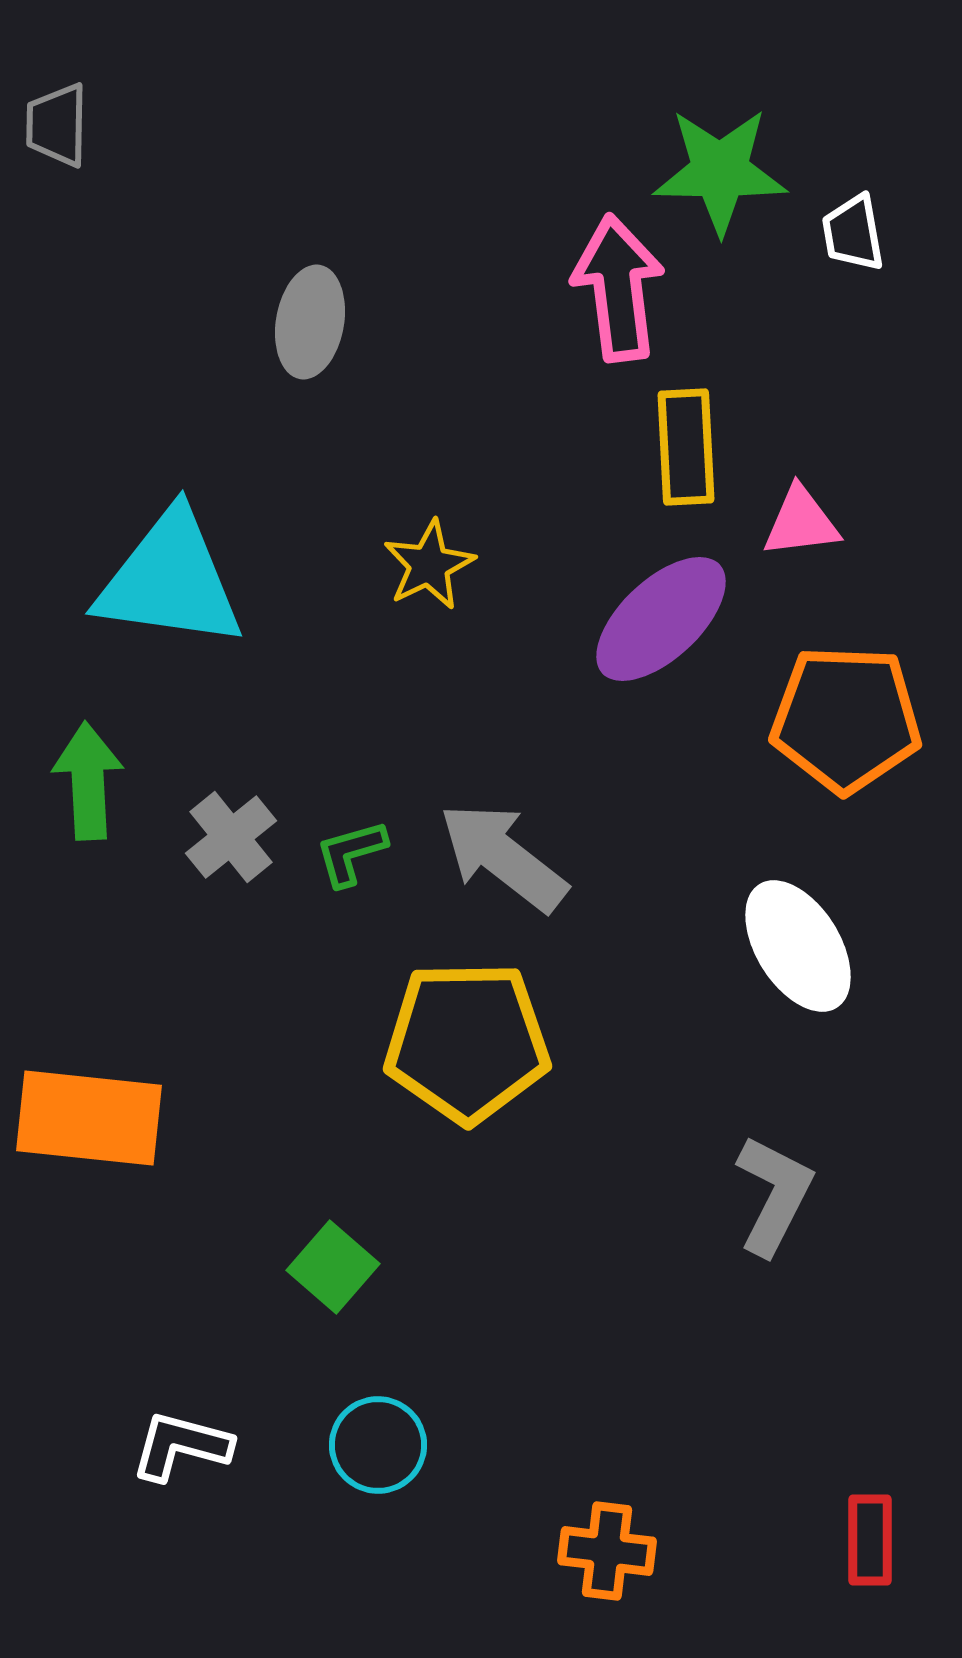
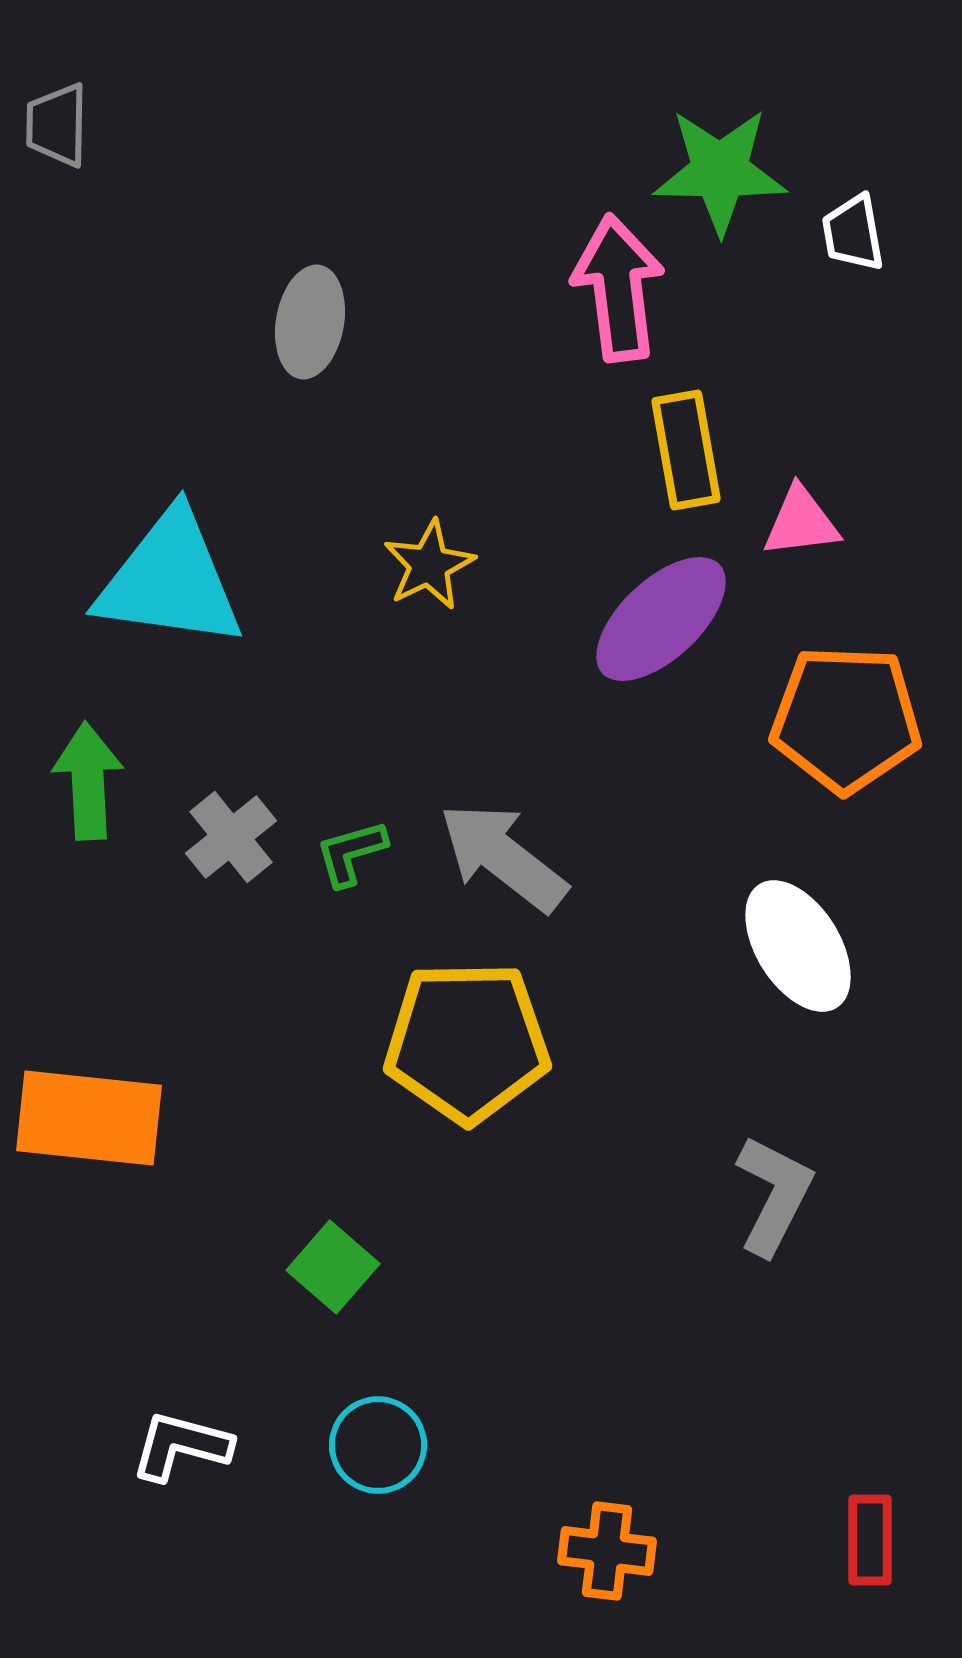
yellow rectangle: moved 3 px down; rotated 7 degrees counterclockwise
